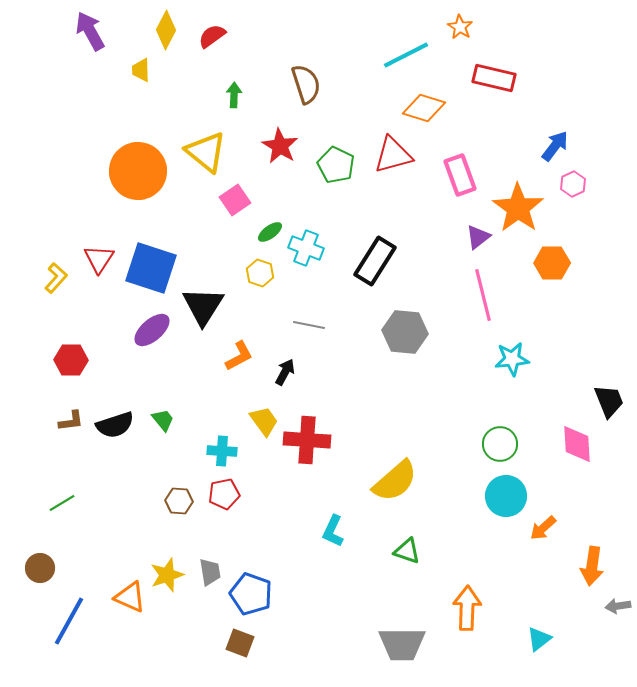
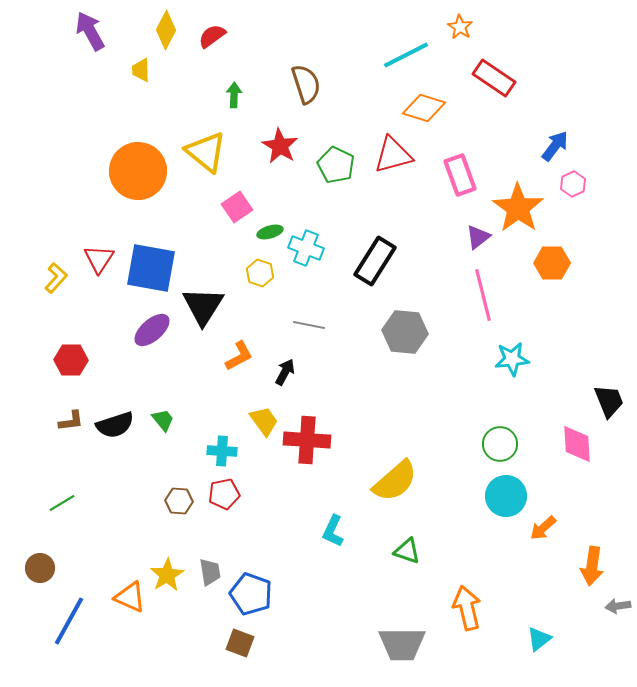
red rectangle at (494, 78): rotated 21 degrees clockwise
pink square at (235, 200): moved 2 px right, 7 px down
green ellipse at (270, 232): rotated 20 degrees clockwise
blue square at (151, 268): rotated 8 degrees counterclockwise
yellow star at (167, 575): rotated 12 degrees counterclockwise
orange arrow at (467, 608): rotated 15 degrees counterclockwise
